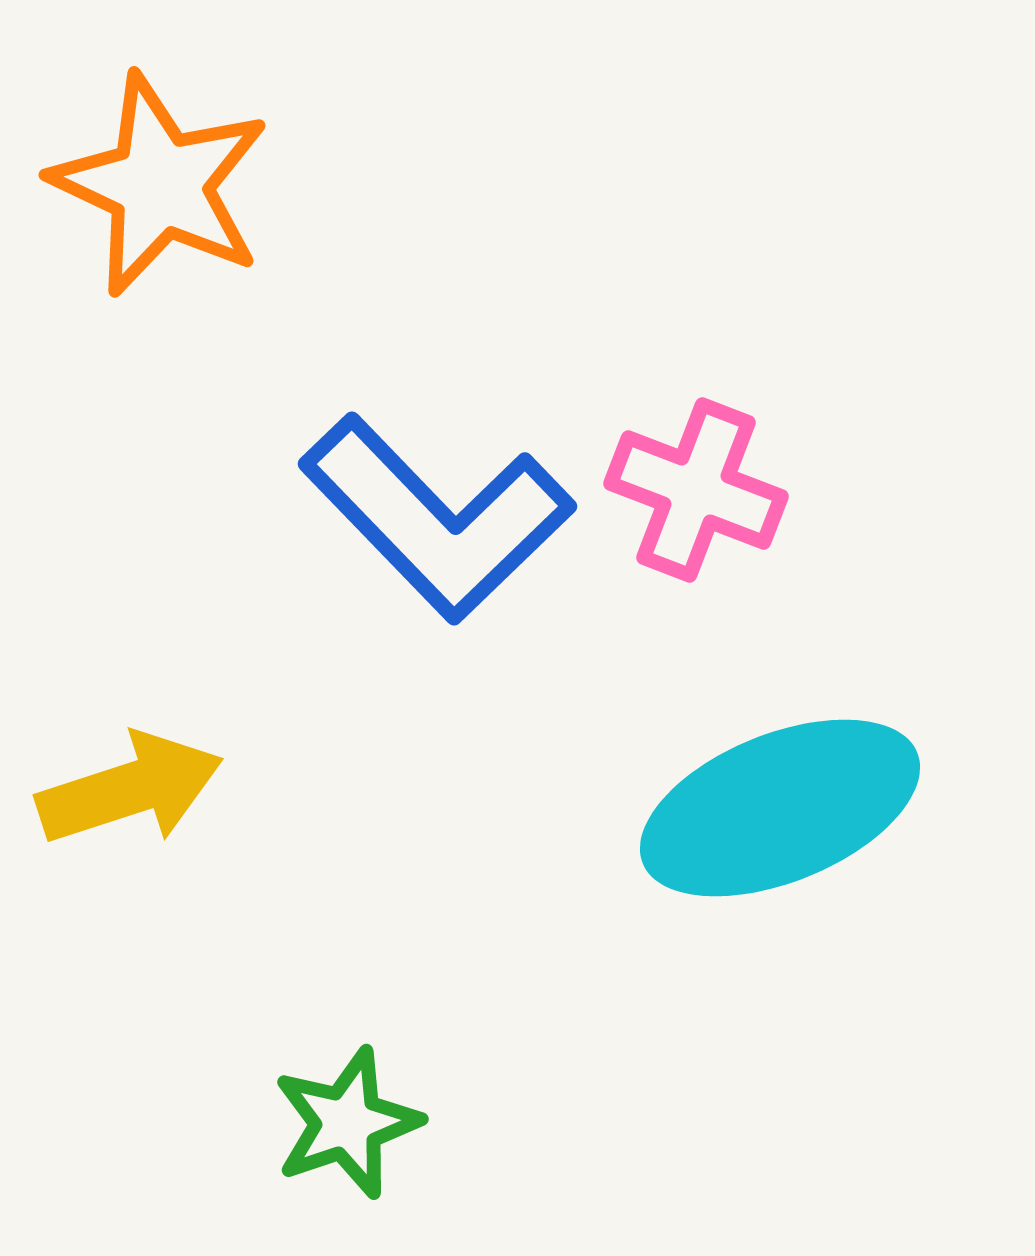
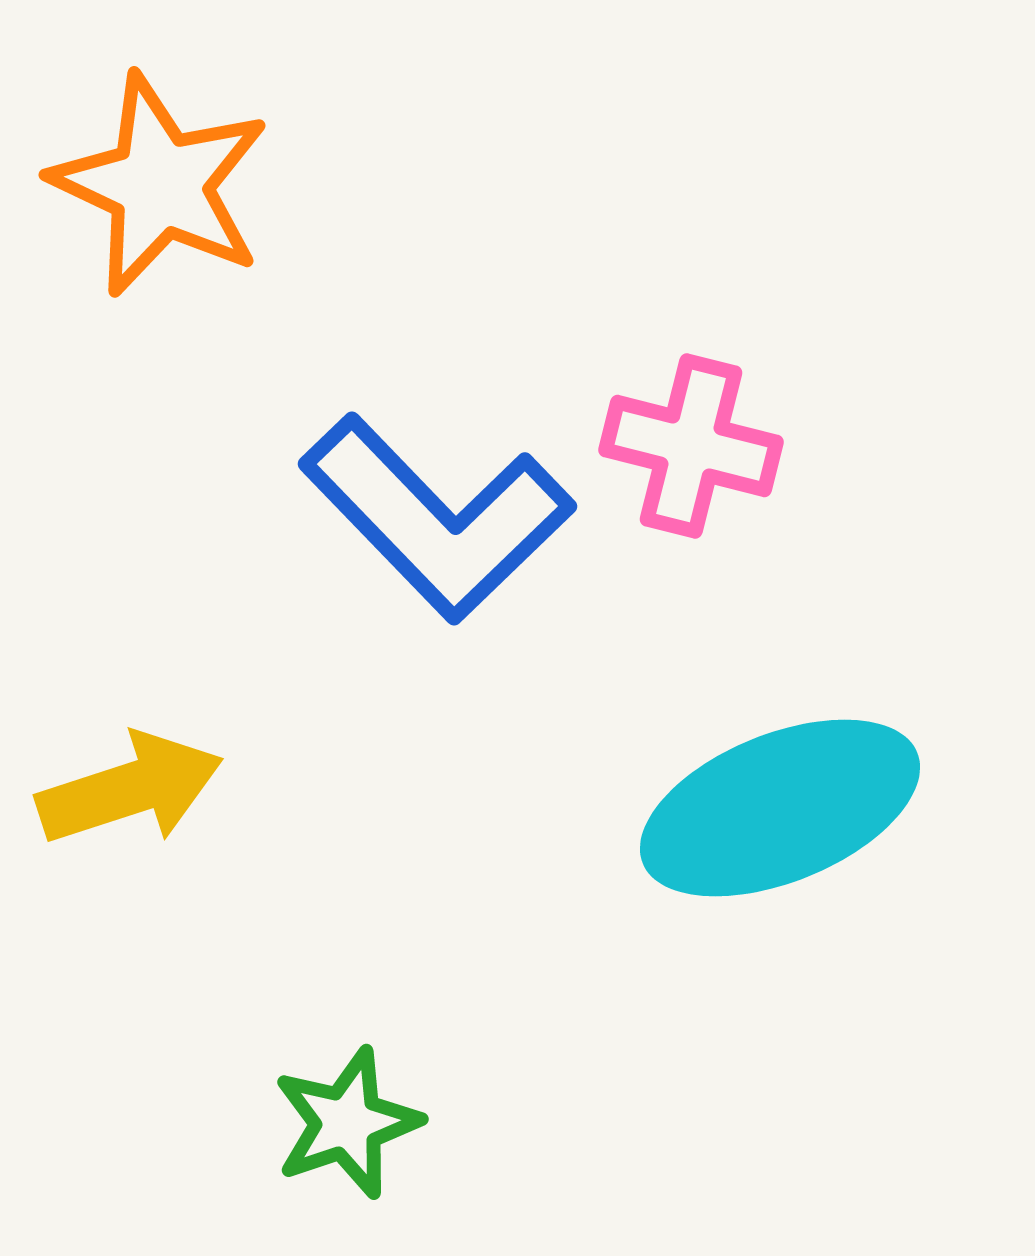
pink cross: moved 5 px left, 44 px up; rotated 7 degrees counterclockwise
